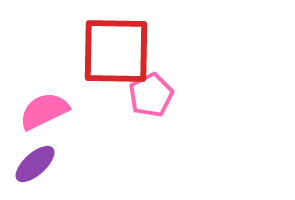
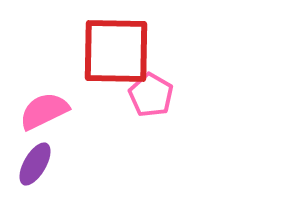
pink pentagon: rotated 15 degrees counterclockwise
purple ellipse: rotated 18 degrees counterclockwise
